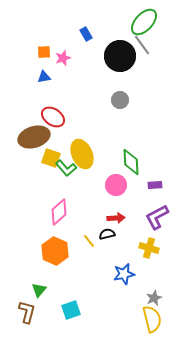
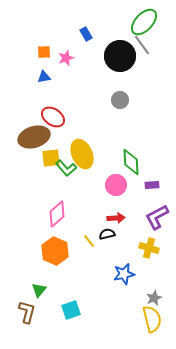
pink star: moved 3 px right
yellow square: rotated 24 degrees counterclockwise
purple rectangle: moved 3 px left
pink diamond: moved 2 px left, 2 px down
